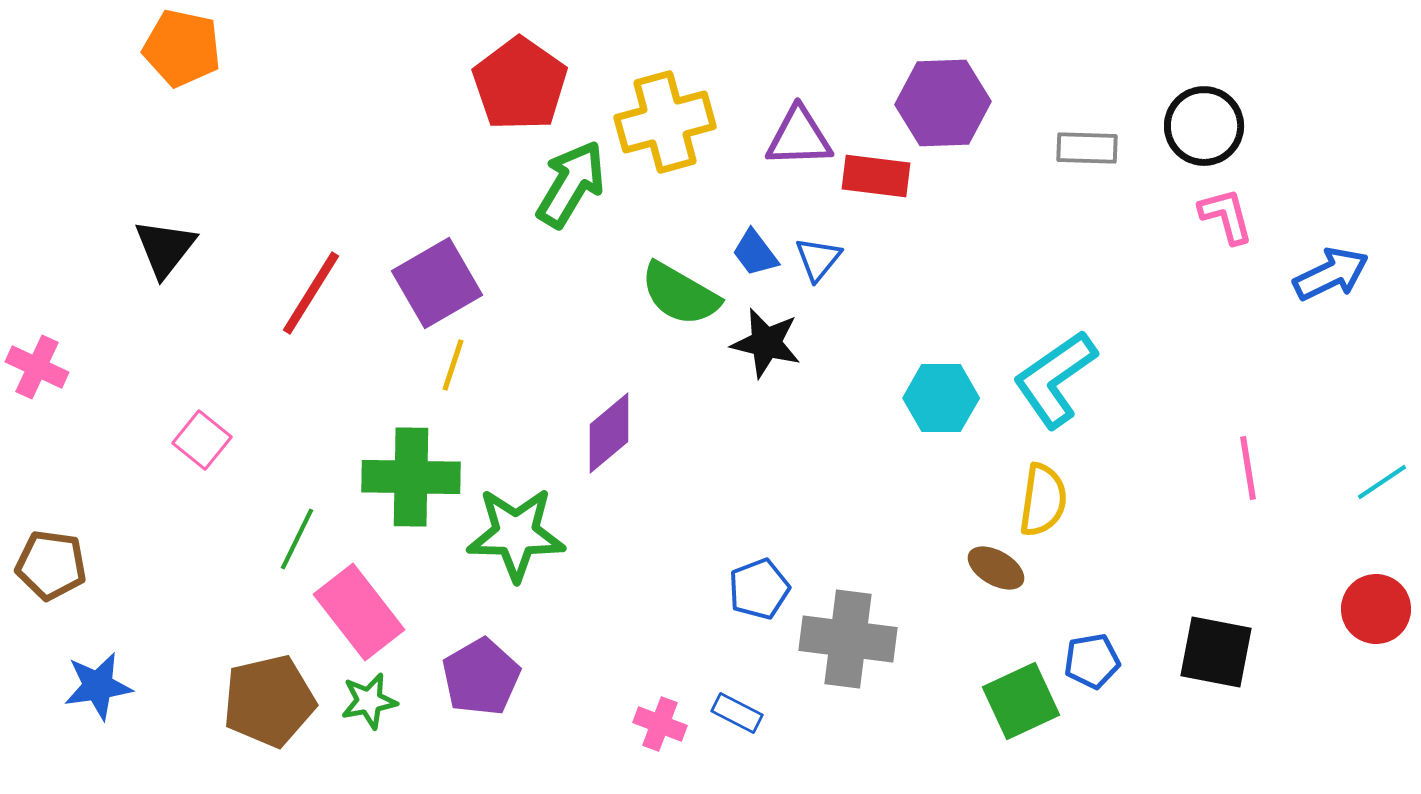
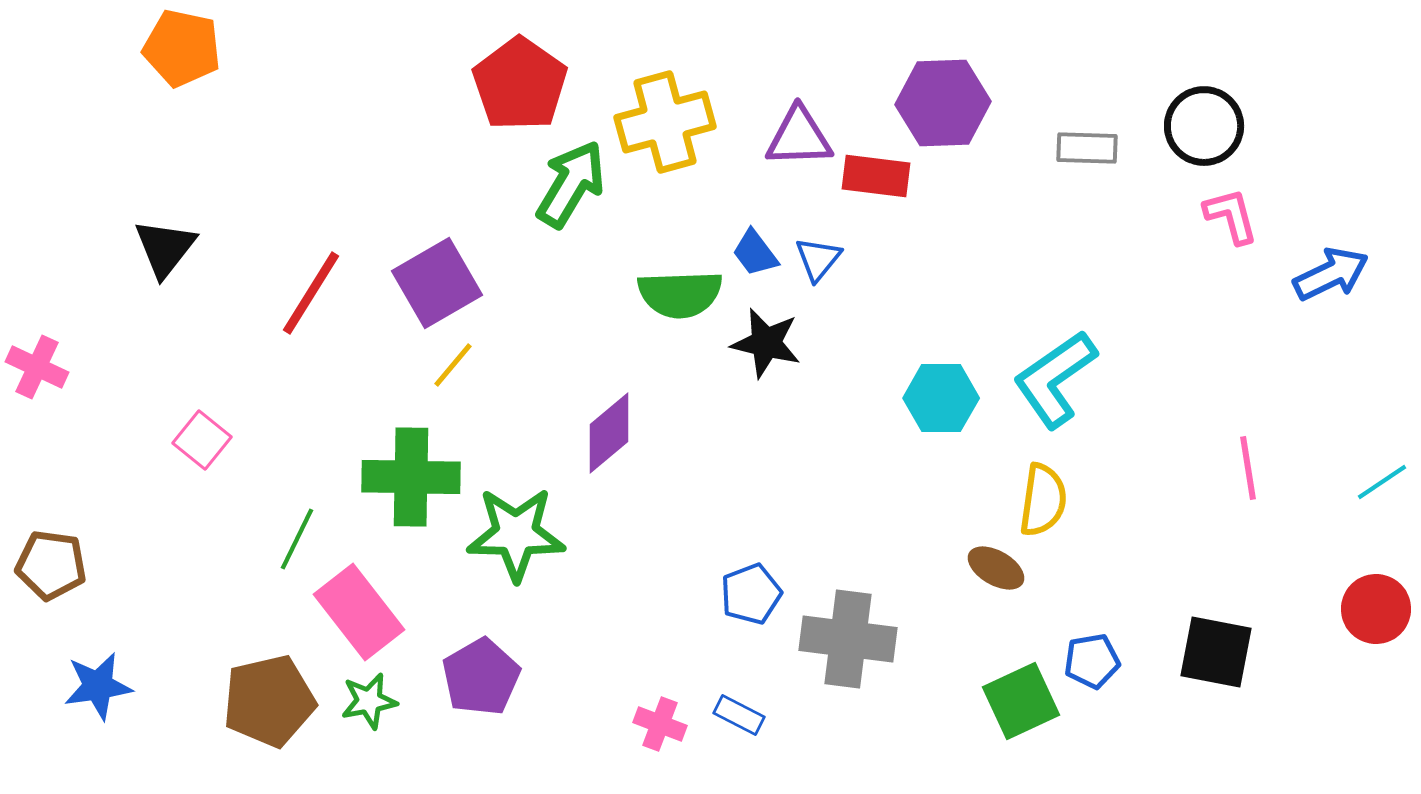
pink L-shape at (1226, 216): moved 5 px right
green semicircle at (680, 294): rotated 32 degrees counterclockwise
yellow line at (453, 365): rotated 22 degrees clockwise
blue pentagon at (759, 589): moved 8 px left, 5 px down
blue rectangle at (737, 713): moved 2 px right, 2 px down
